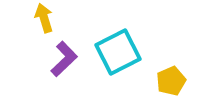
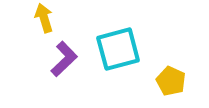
cyan square: moved 3 px up; rotated 12 degrees clockwise
yellow pentagon: rotated 24 degrees counterclockwise
